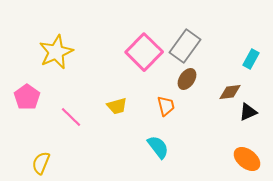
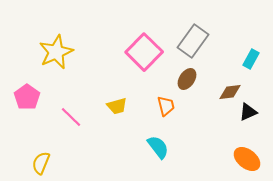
gray rectangle: moved 8 px right, 5 px up
